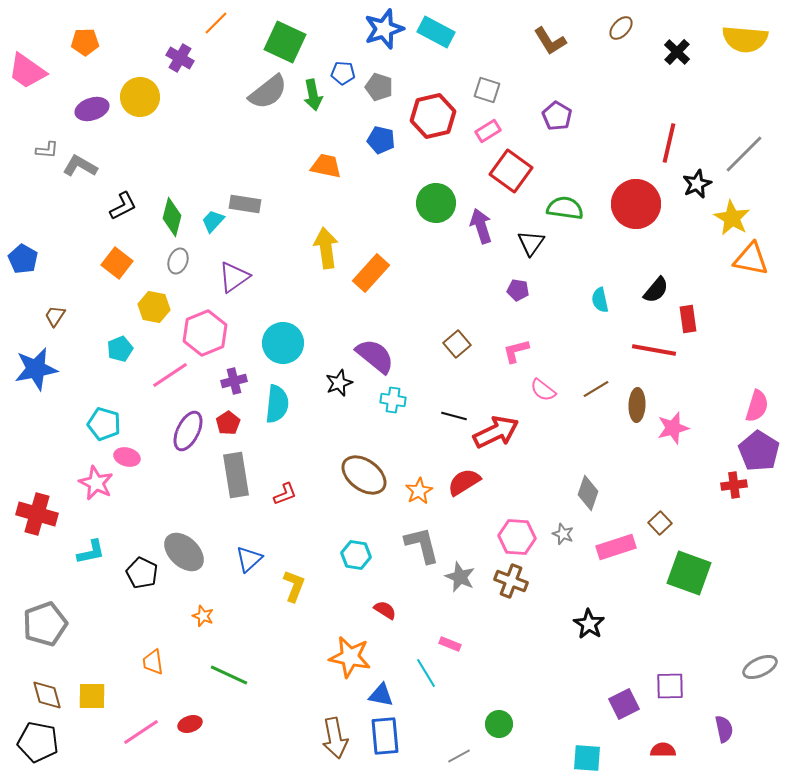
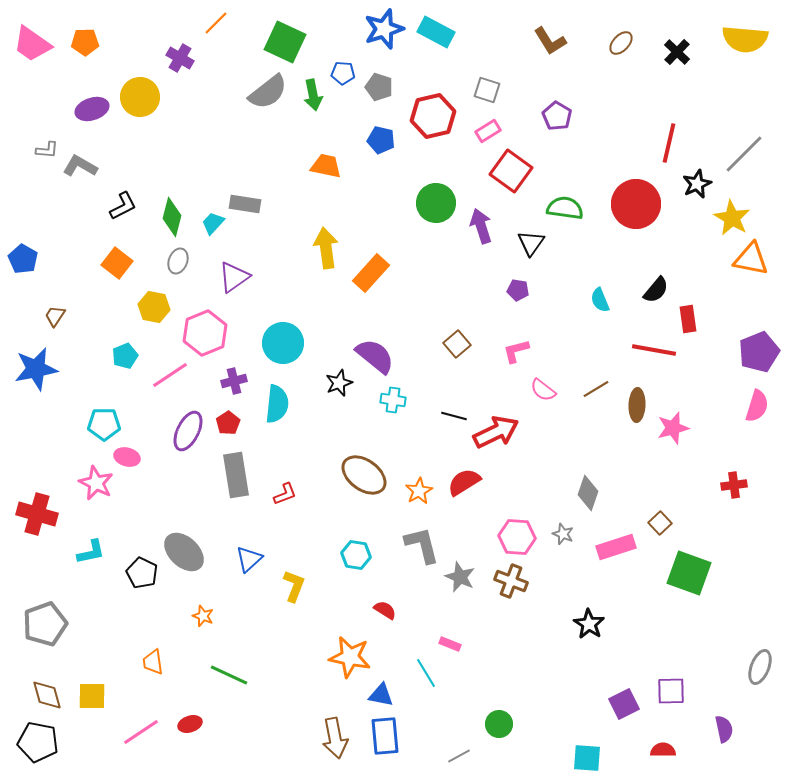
brown ellipse at (621, 28): moved 15 px down
pink trapezoid at (27, 71): moved 5 px right, 27 px up
cyan trapezoid at (213, 221): moved 2 px down
cyan semicircle at (600, 300): rotated 10 degrees counterclockwise
cyan pentagon at (120, 349): moved 5 px right, 7 px down
cyan pentagon at (104, 424): rotated 16 degrees counterclockwise
purple pentagon at (759, 451): moved 99 px up; rotated 18 degrees clockwise
gray ellipse at (760, 667): rotated 44 degrees counterclockwise
purple square at (670, 686): moved 1 px right, 5 px down
